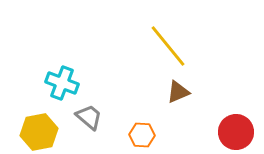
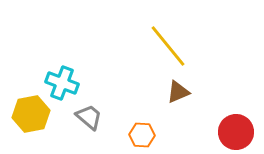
yellow hexagon: moved 8 px left, 18 px up
